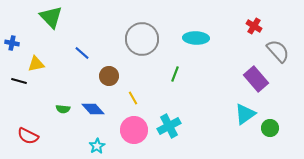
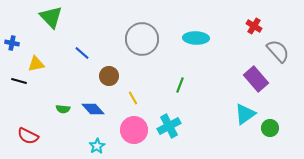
green line: moved 5 px right, 11 px down
